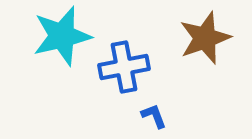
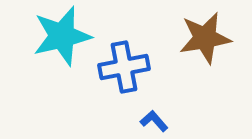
brown star: rotated 10 degrees clockwise
blue L-shape: moved 5 px down; rotated 20 degrees counterclockwise
